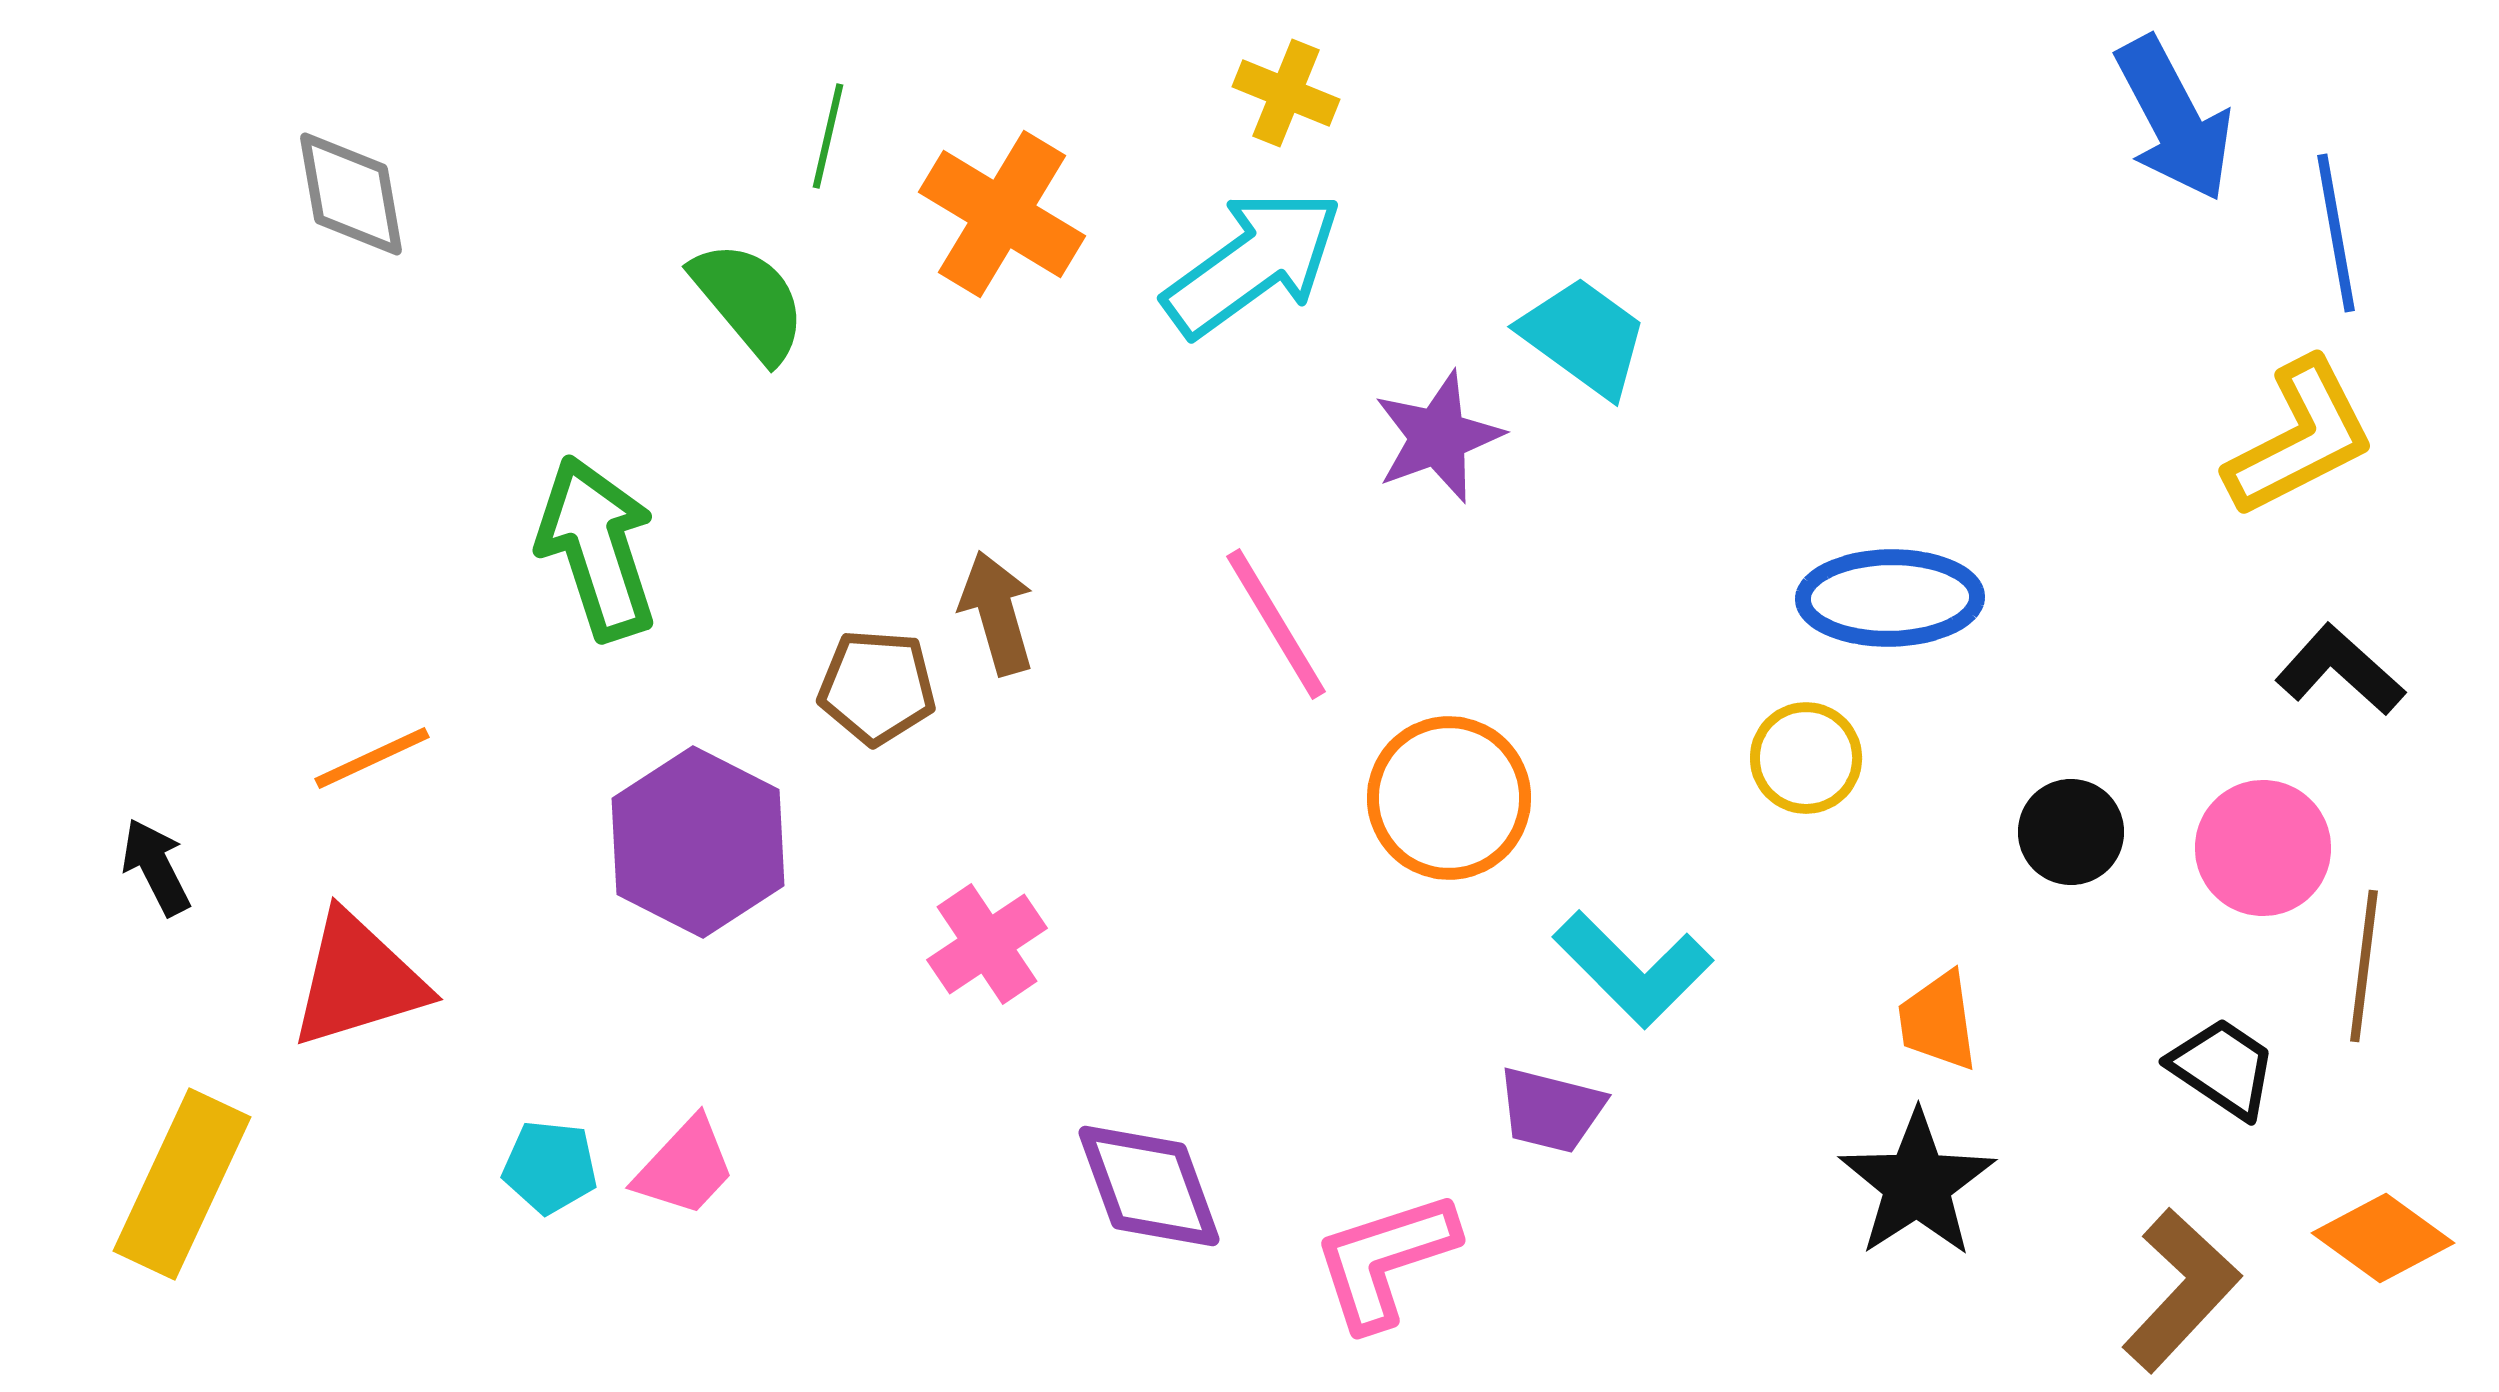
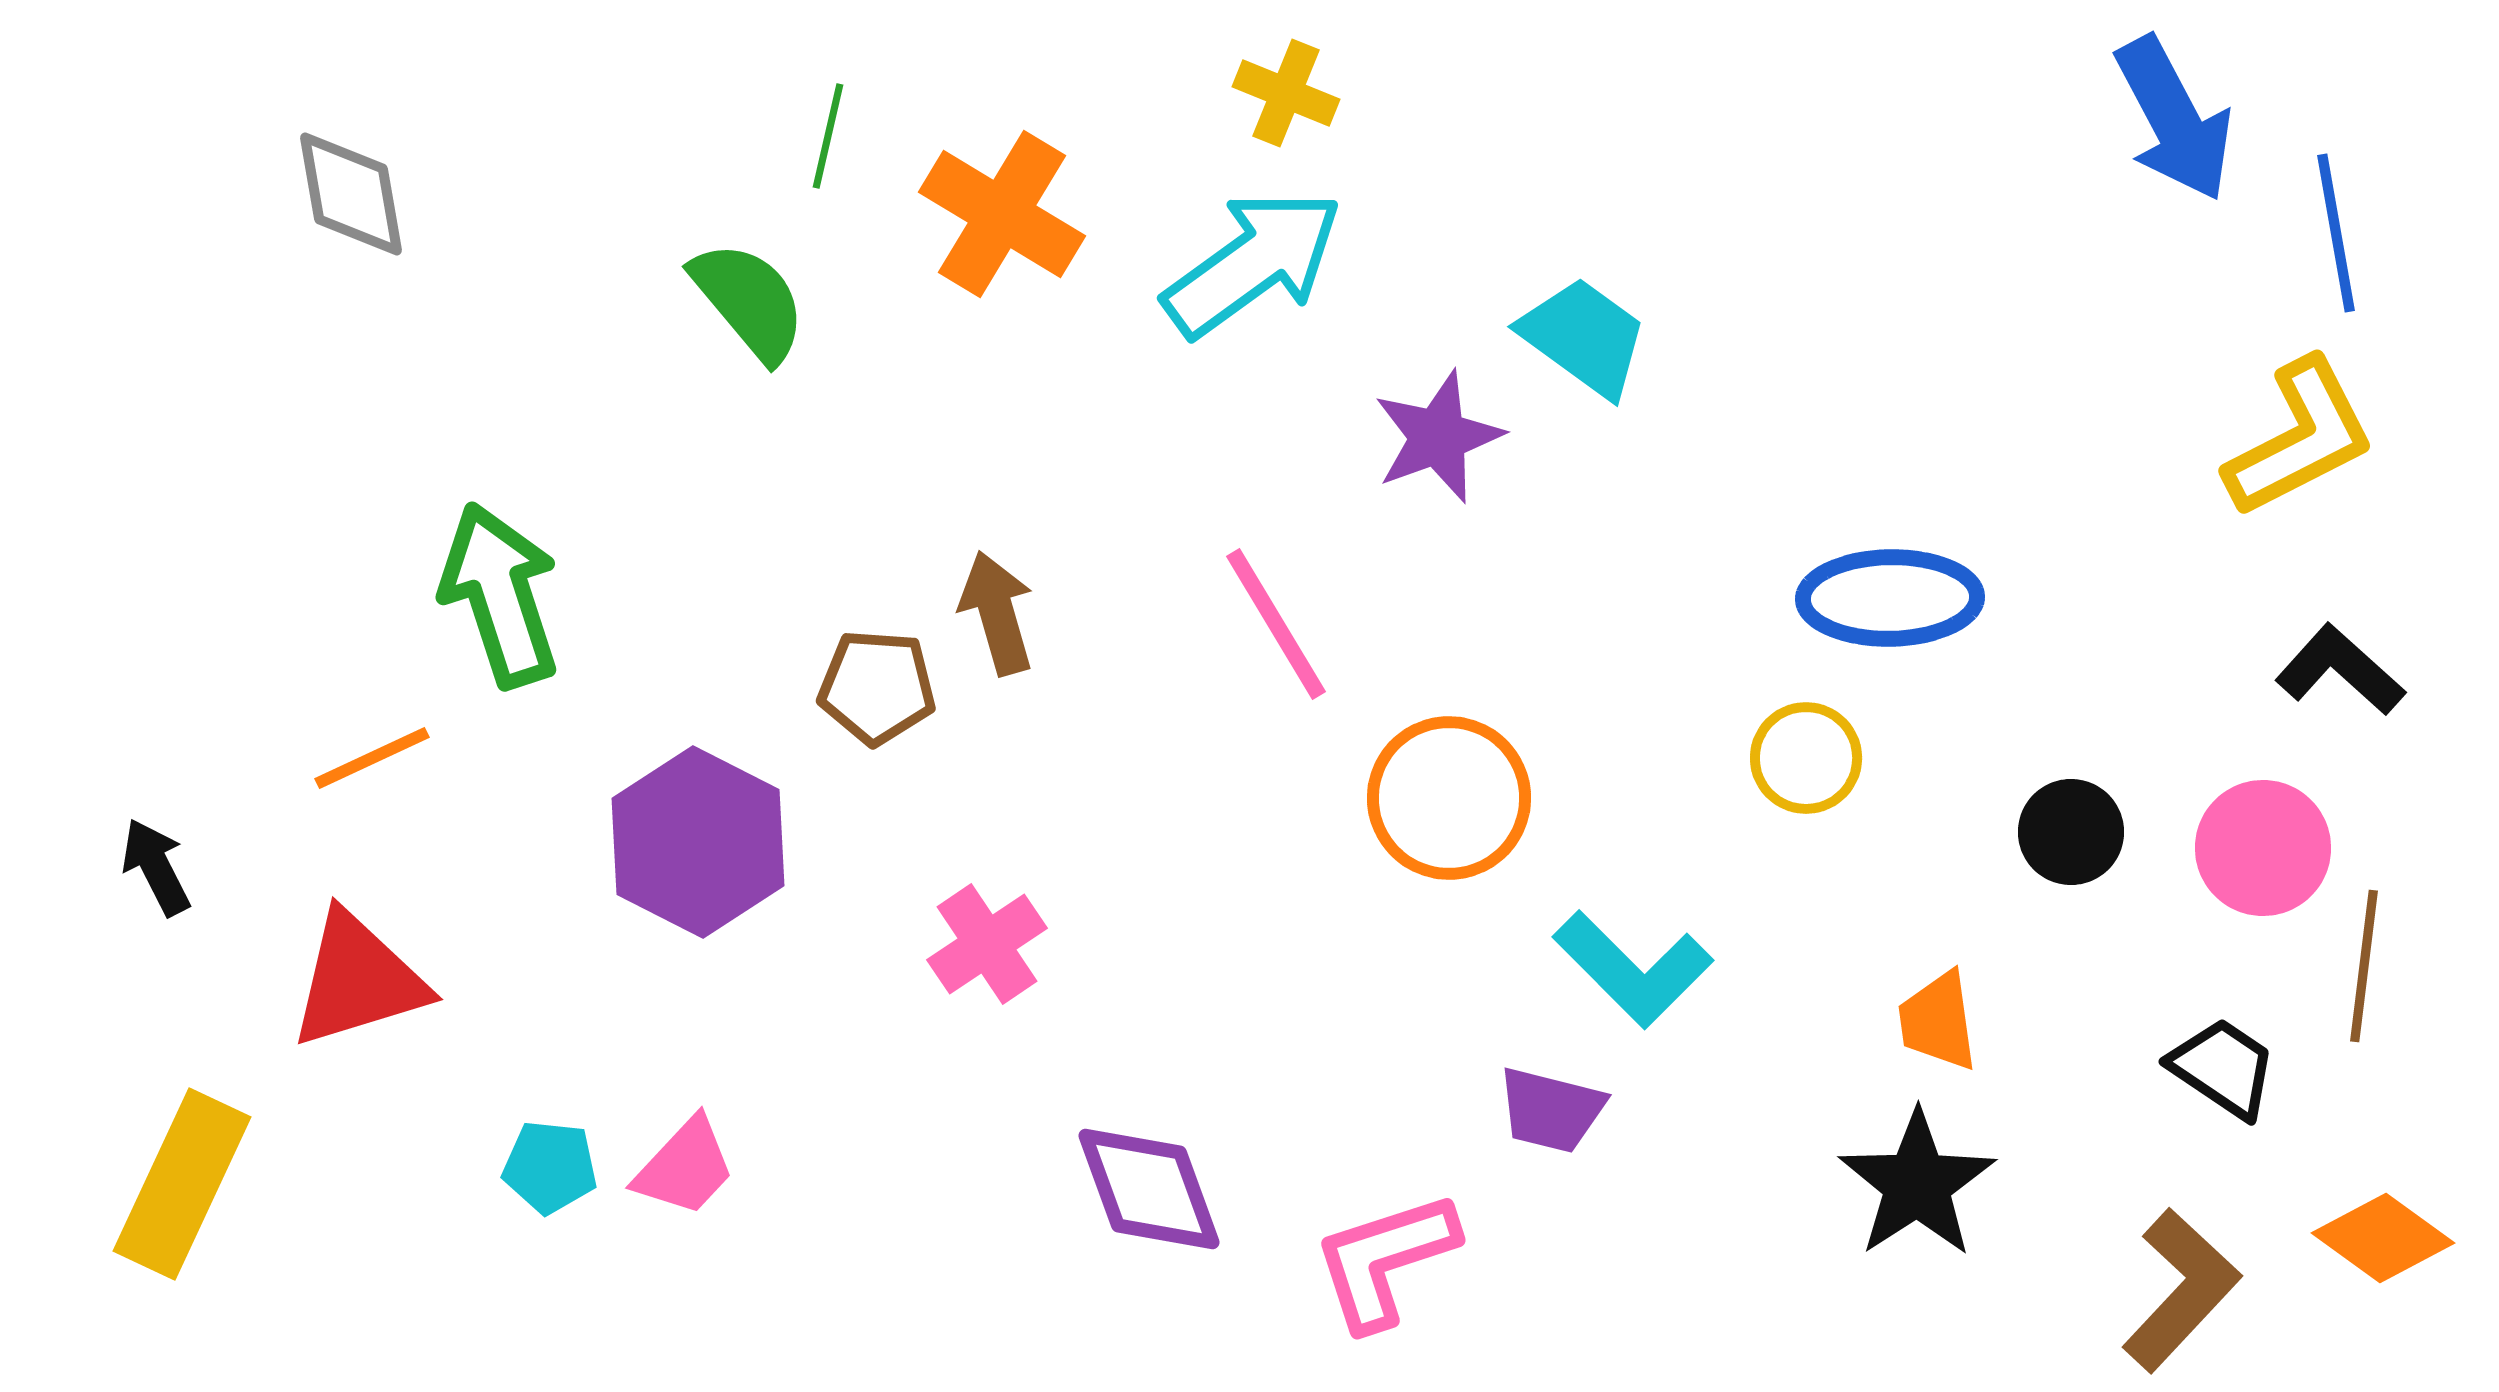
green arrow: moved 97 px left, 47 px down
purple diamond: moved 3 px down
